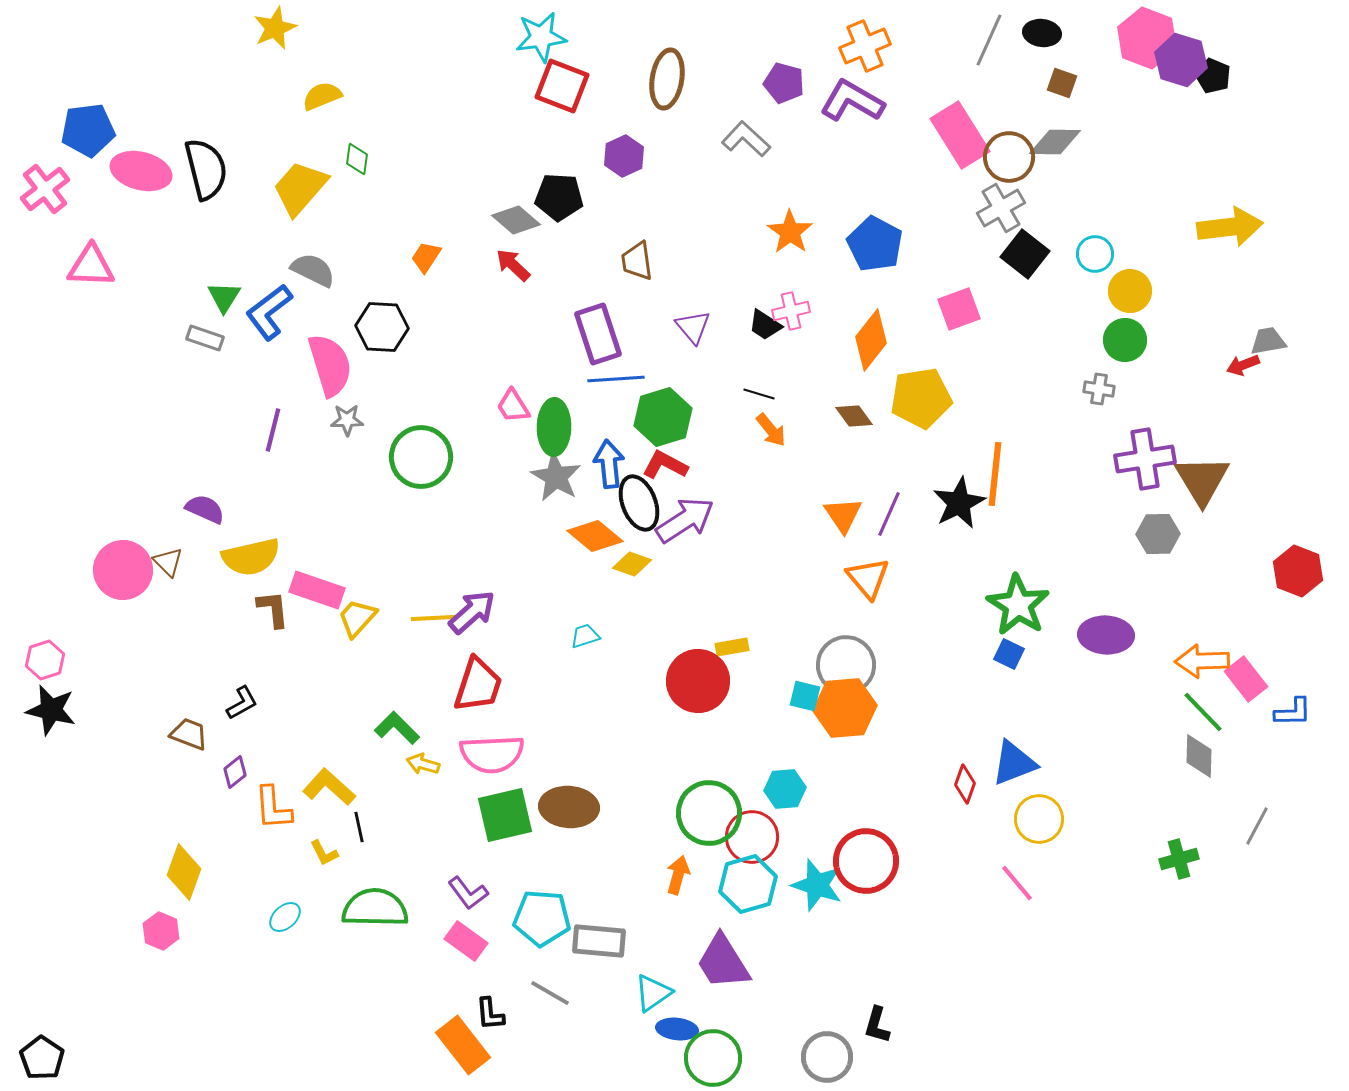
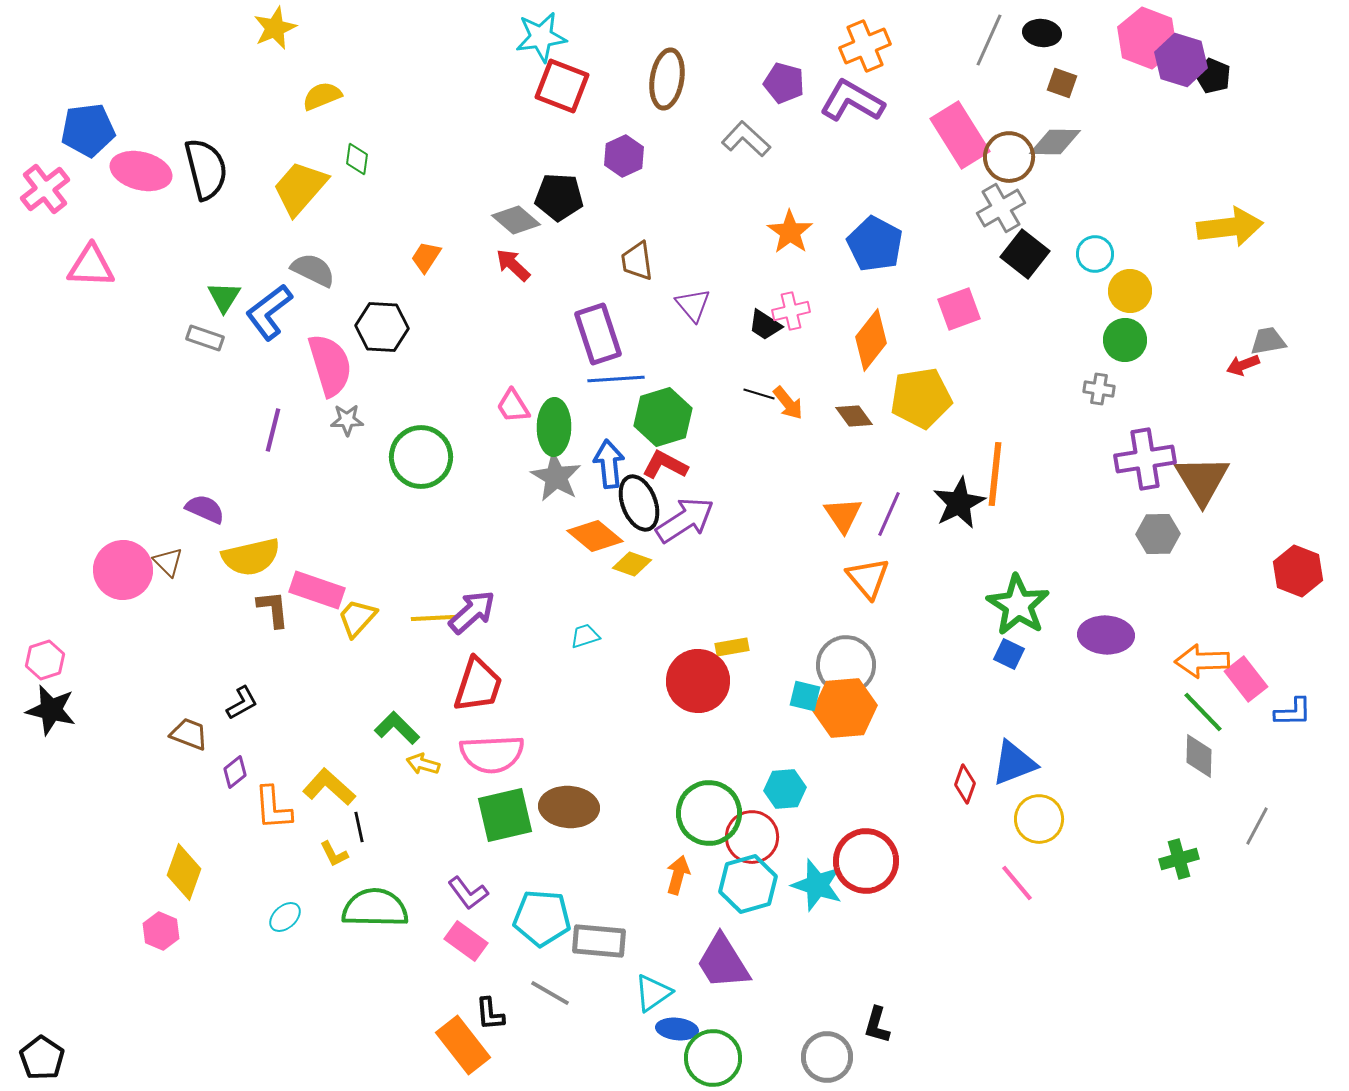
purple triangle at (693, 327): moved 22 px up
orange arrow at (771, 430): moved 17 px right, 27 px up
yellow L-shape at (324, 853): moved 10 px right, 1 px down
